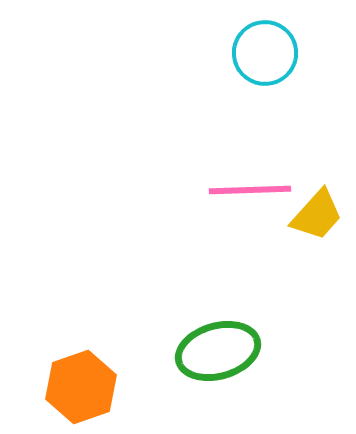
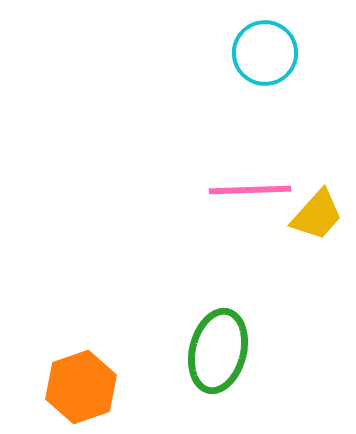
green ellipse: rotated 60 degrees counterclockwise
